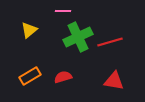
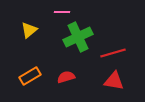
pink line: moved 1 px left, 1 px down
red line: moved 3 px right, 11 px down
red semicircle: moved 3 px right
